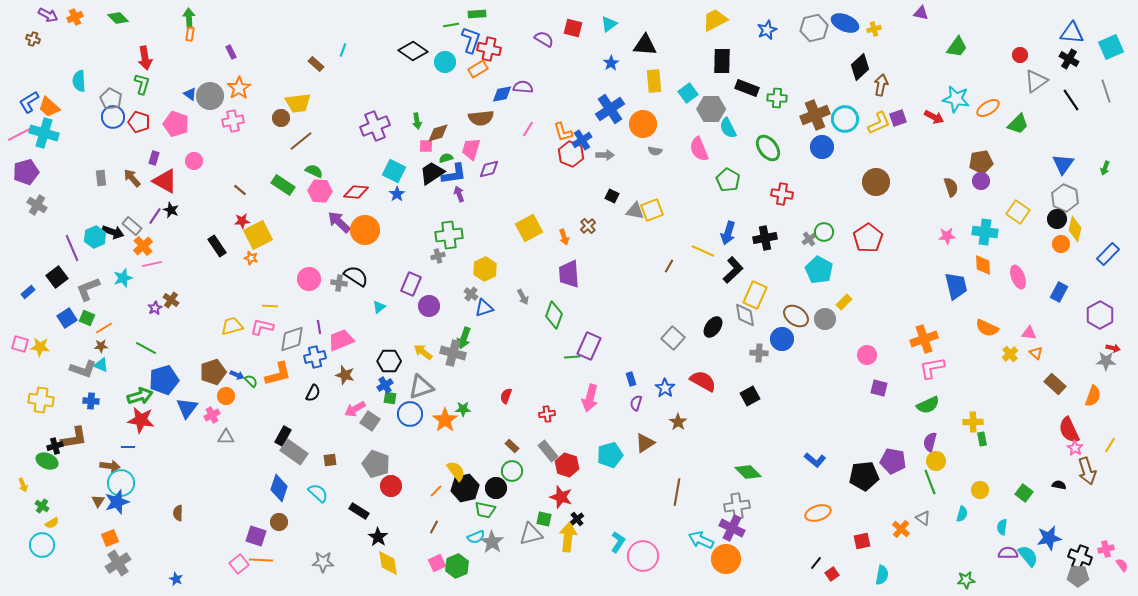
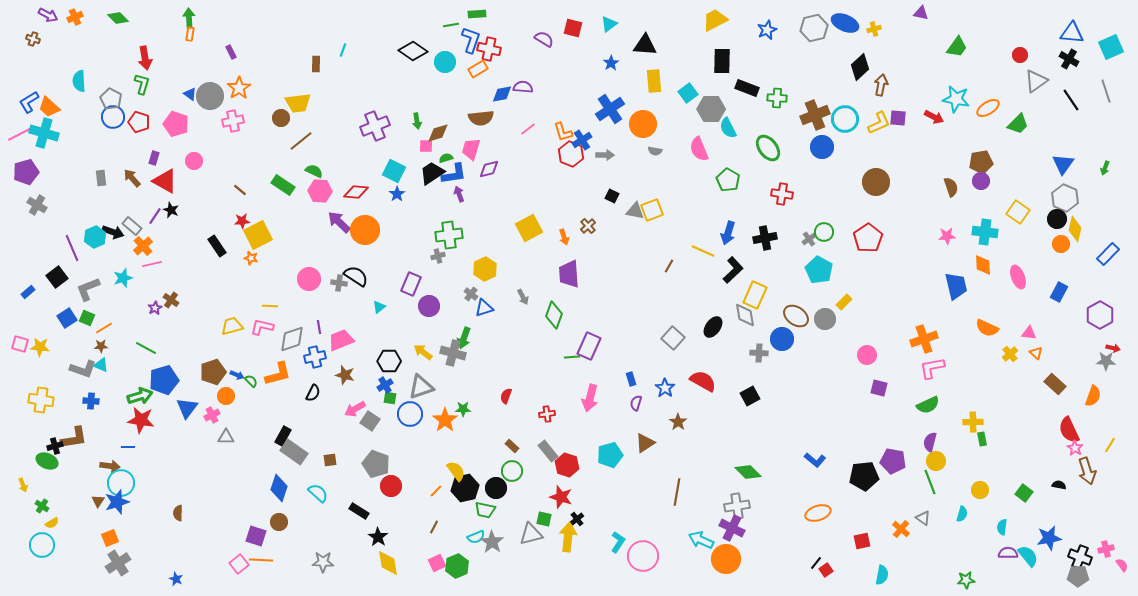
brown rectangle at (316, 64): rotated 49 degrees clockwise
purple square at (898, 118): rotated 24 degrees clockwise
pink line at (528, 129): rotated 21 degrees clockwise
red square at (832, 574): moved 6 px left, 4 px up
